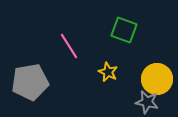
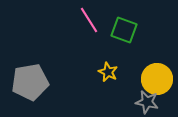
pink line: moved 20 px right, 26 px up
